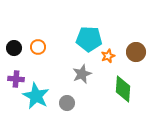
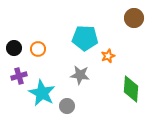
cyan pentagon: moved 4 px left, 1 px up
orange circle: moved 2 px down
brown circle: moved 2 px left, 34 px up
gray star: moved 2 px left, 1 px down; rotated 30 degrees clockwise
purple cross: moved 3 px right, 3 px up; rotated 21 degrees counterclockwise
green diamond: moved 8 px right
cyan star: moved 6 px right, 3 px up
gray circle: moved 3 px down
